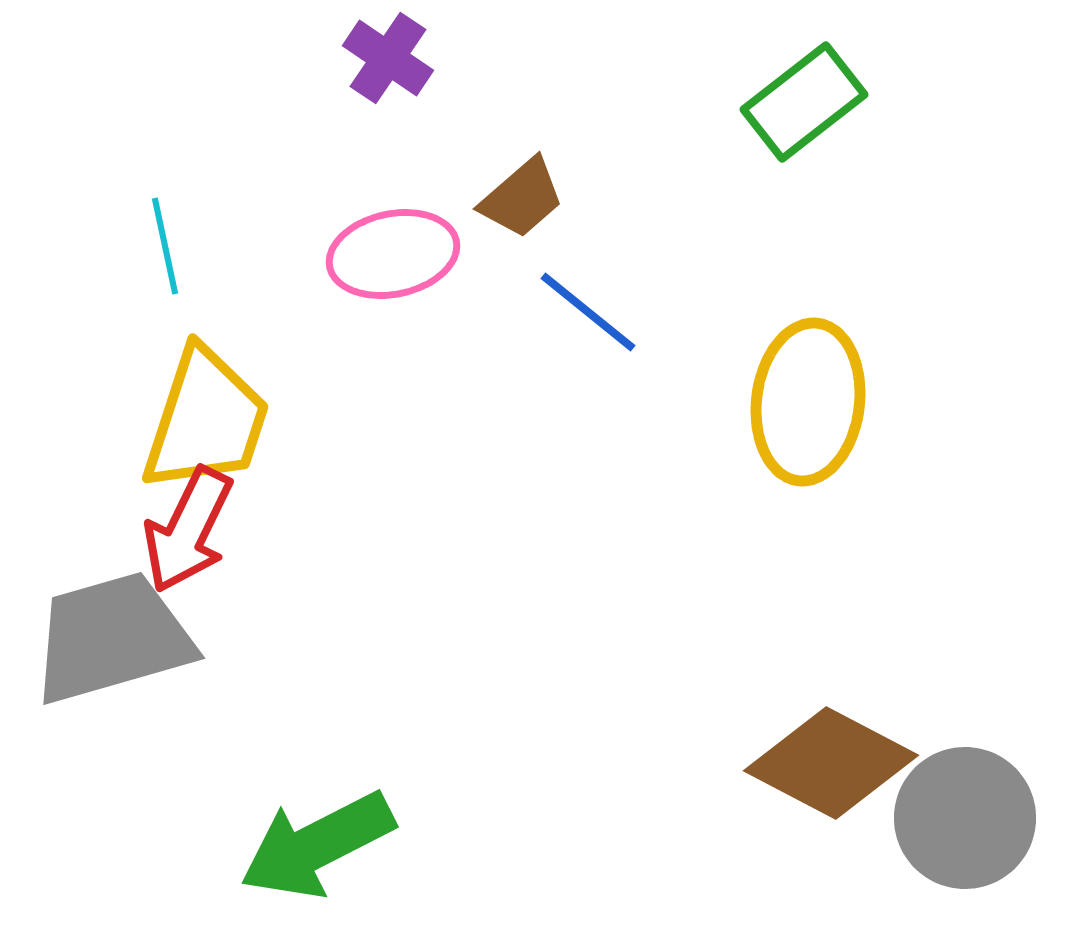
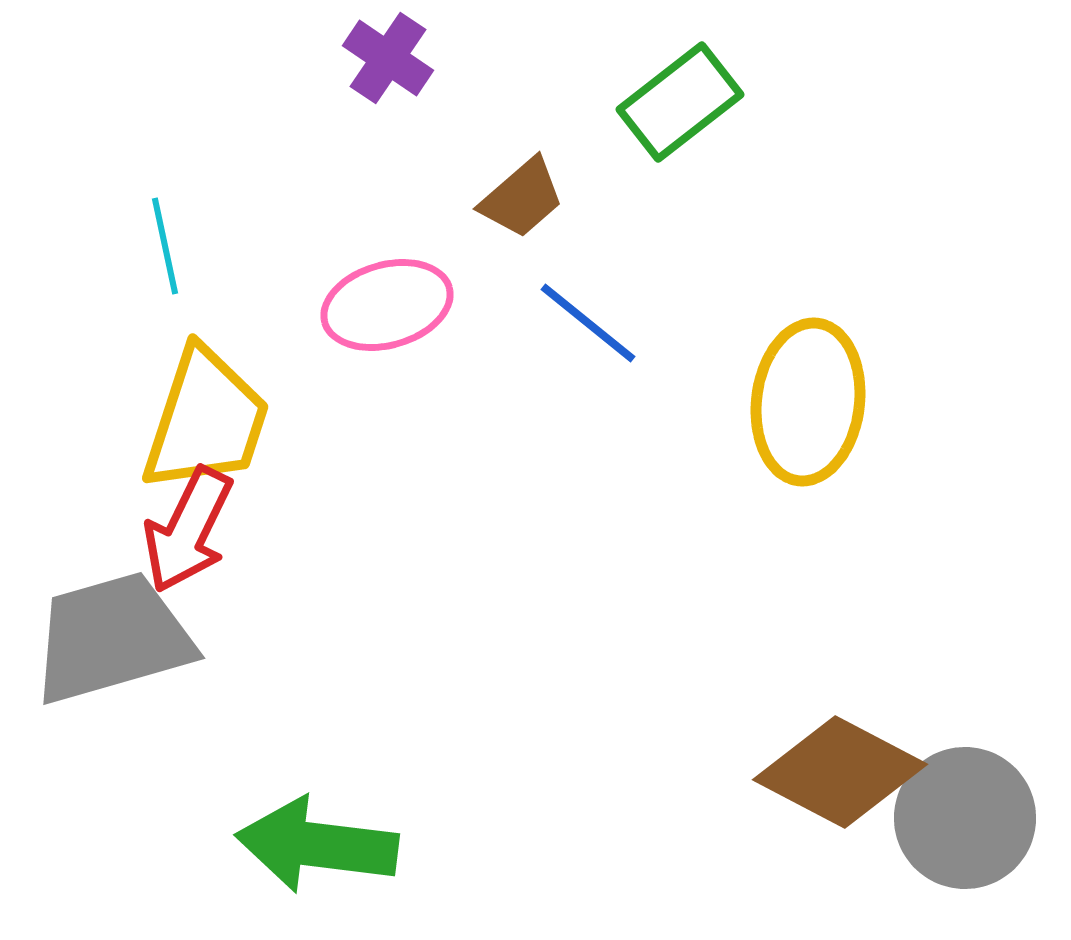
green rectangle: moved 124 px left
pink ellipse: moved 6 px left, 51 px down; rotated 4 degrees counterclockwise
blue line: moved 11 px down
brown diamond: moved 9 px right, 9 px down
green arrow: rotated 34 degrees clockwise
